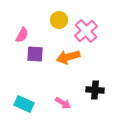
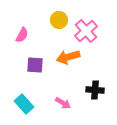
purple square: moved 11 px down
cyan rectangle: rotated 24 degrees clockwise
